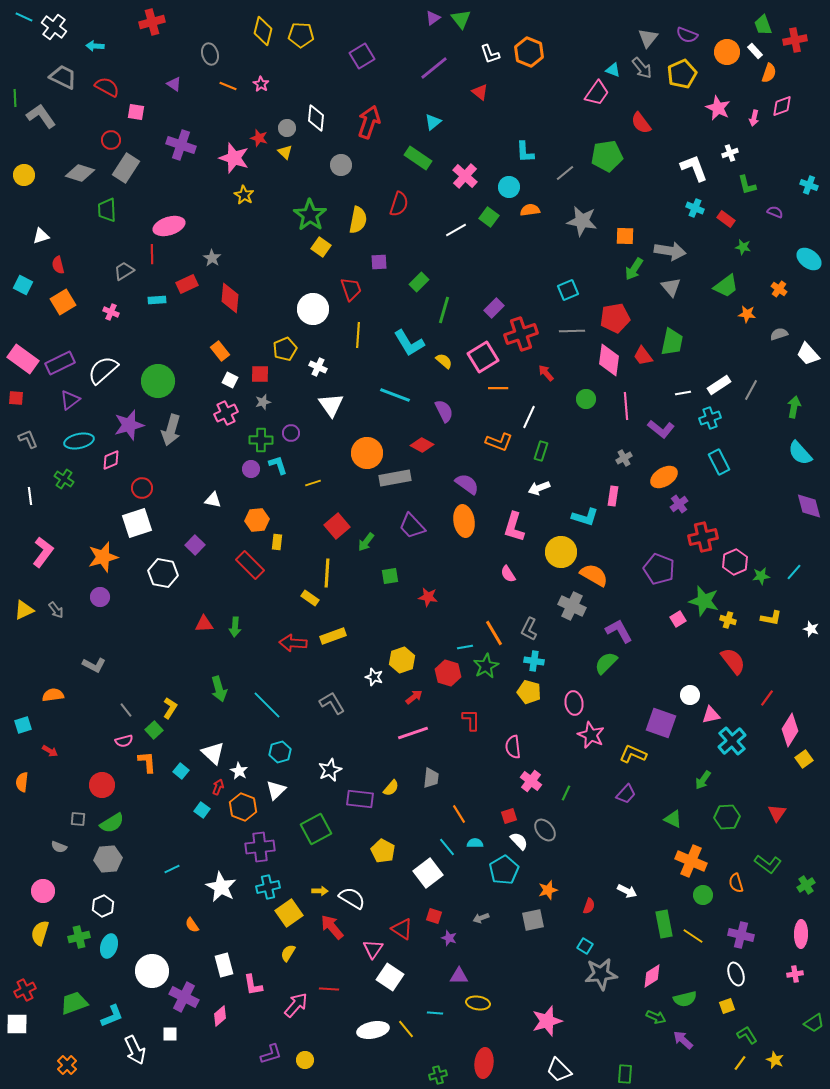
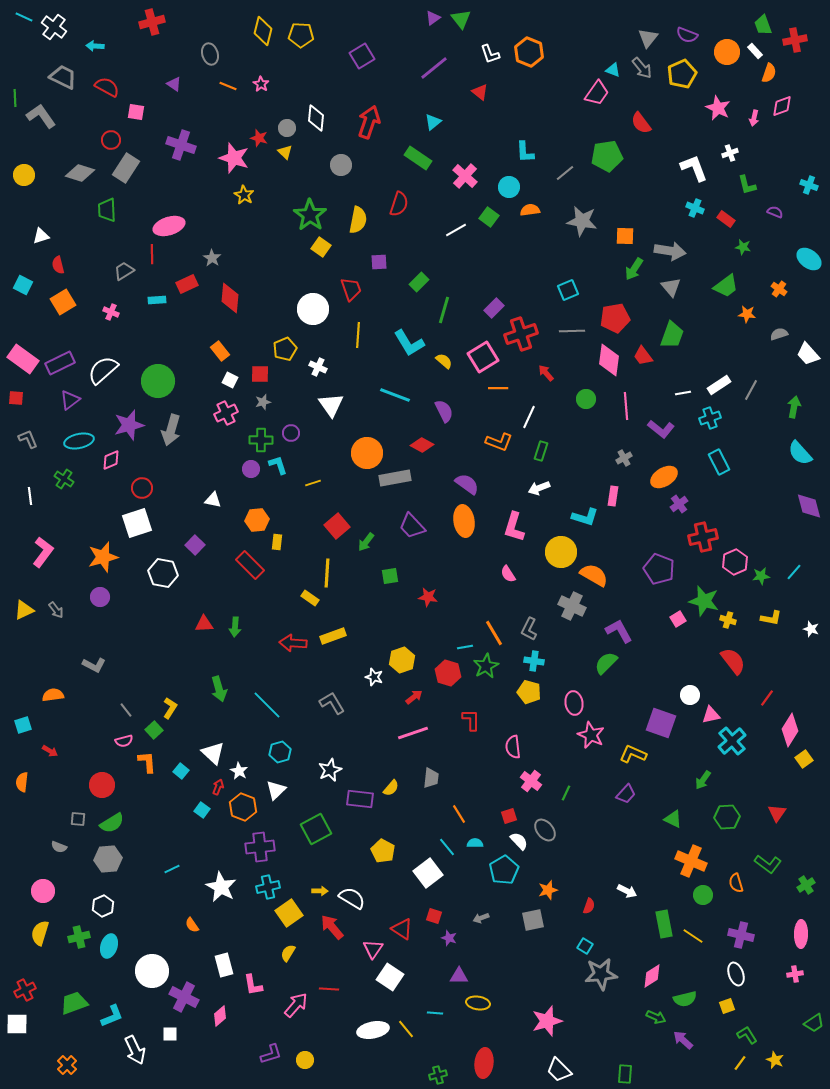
green trapezoid at (672, 342): moved 7 px up; rotated 8 degrees clockwise
